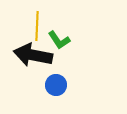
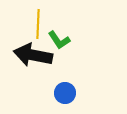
yellow line: moved 1 px right, 2 px up
blue circle: moved 9 px right, 8 px down
